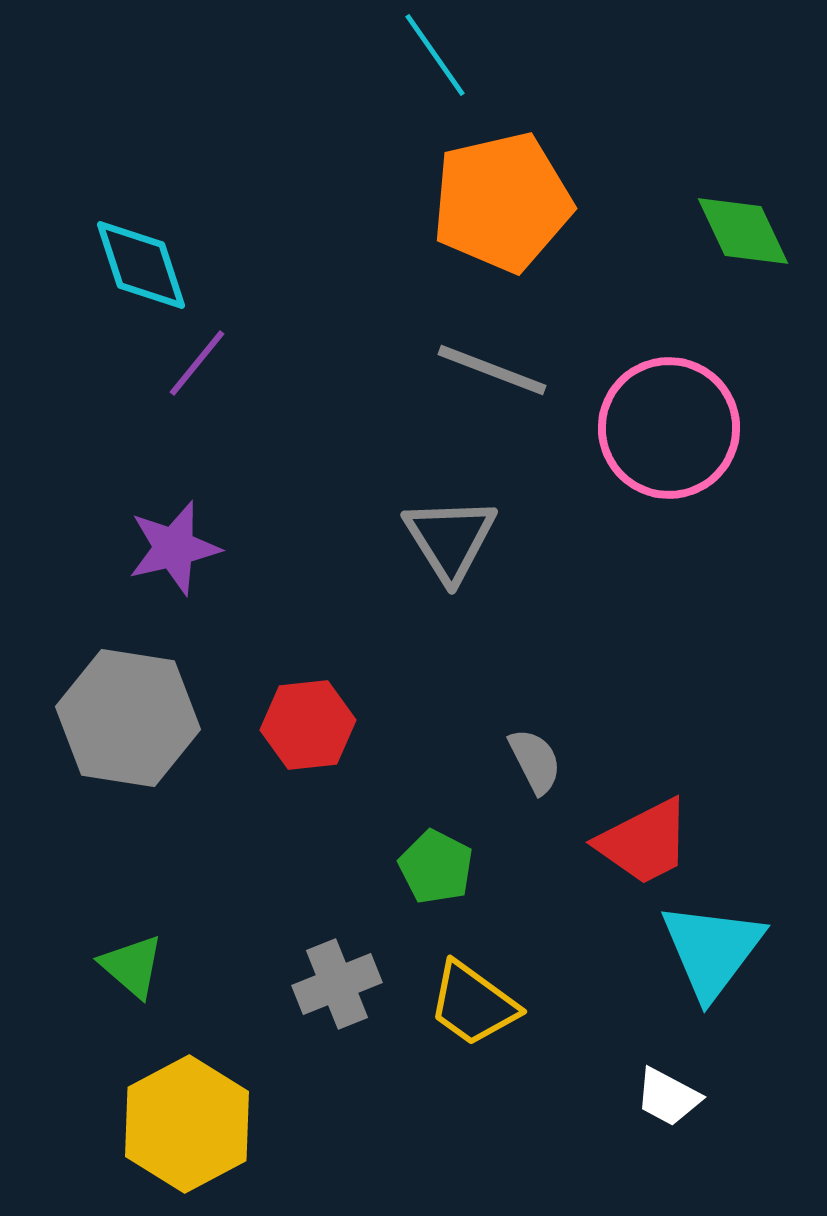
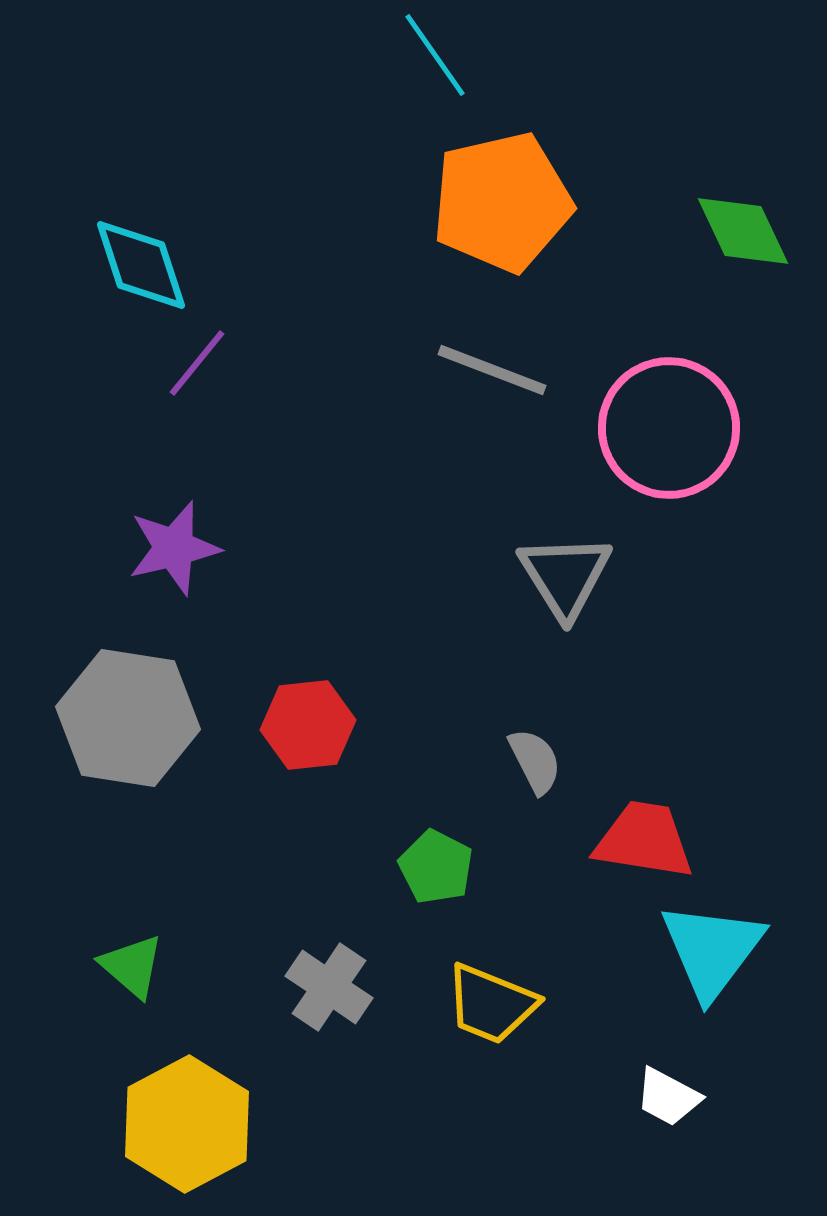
gray triangle: moved 115 px right, 37 px down
red trapezoid: moved 2 px up; rotated 144 degrees counterclockwise
gray cross: moved 8 px left, 3 px down; rotated 34 degrees counterclockwise
yellow trapezoid: moved 18 px right; rotated 14 degrees counterclockwise
